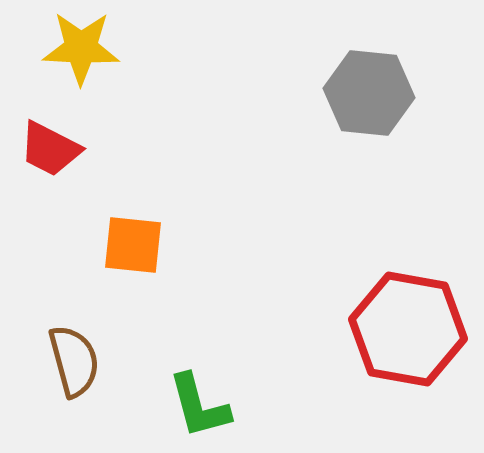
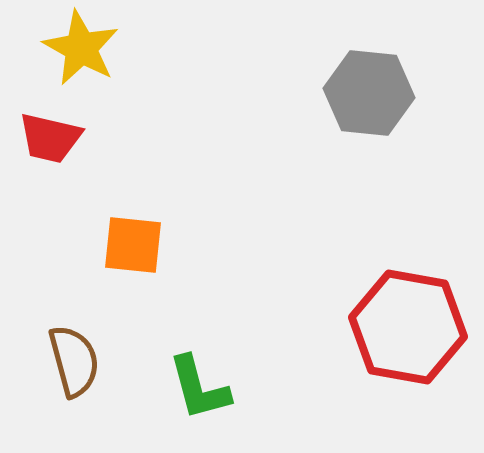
yellow star: rotated 26 degrees clockwise
red trapezoid: moved 11 px up; rotated 14 degrees counterclockwise
red hexagon: moved 2 px up
green L-shape: moved 18 px up
